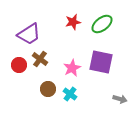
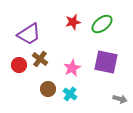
purple square: moved 5 px right
